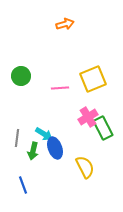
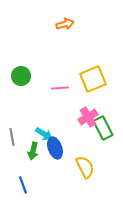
gray line: moved 5 px left, 1 px up; rotated 18 degrees counterclockwise
